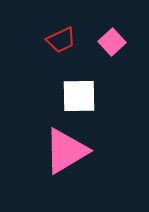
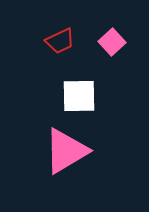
red trapezoid: moved 1 px left, 1 px down
